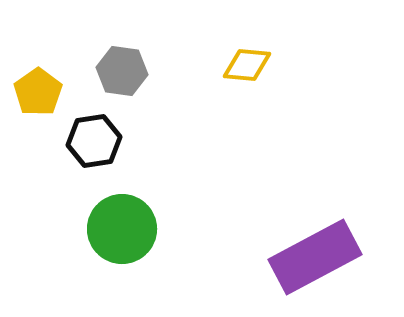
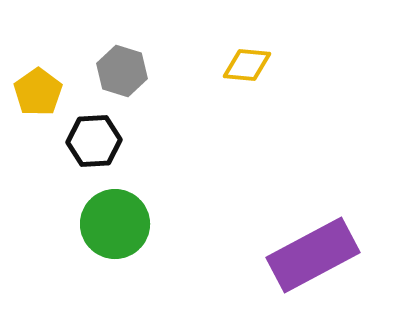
gray hexagon: rotated 9 degrees clockwise
black hexagon: rotated 6 degrees clockwise
green circle: moved 7 px left, 5 px up
purple rectangle: moved 2 px left, 2 px up
